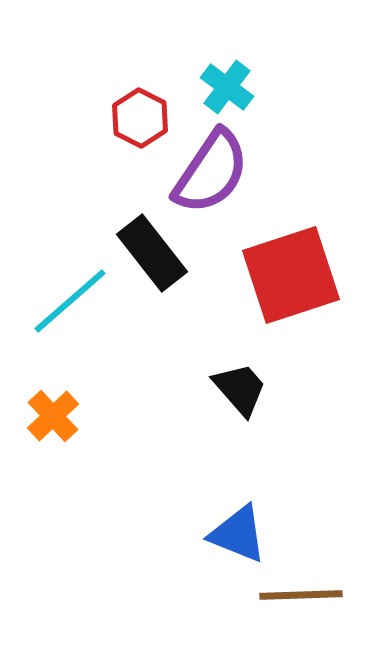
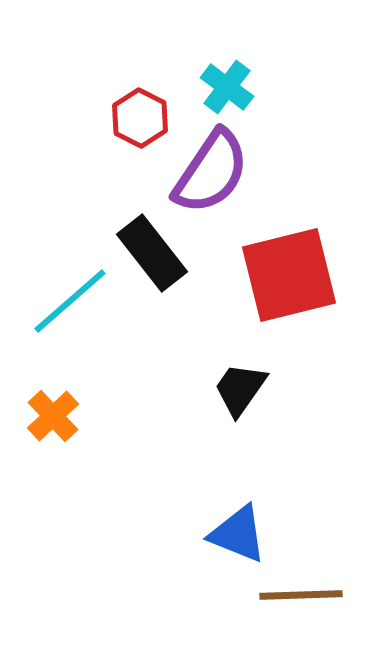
red square: moved 2 px left; rotated 4 degrees clockwise
black trapezoid: rotated 104 degrees counterclockwise
